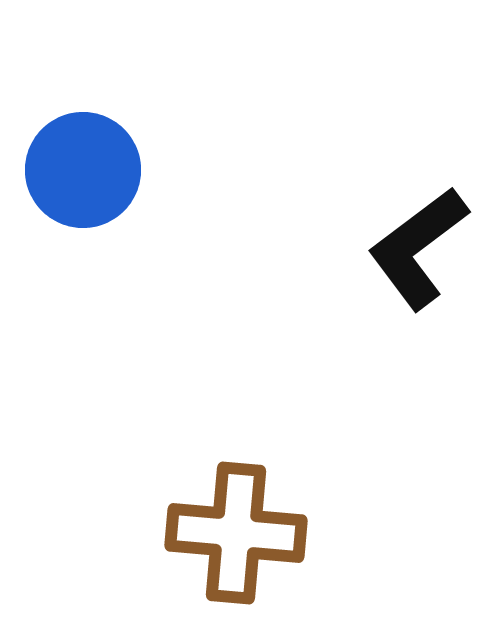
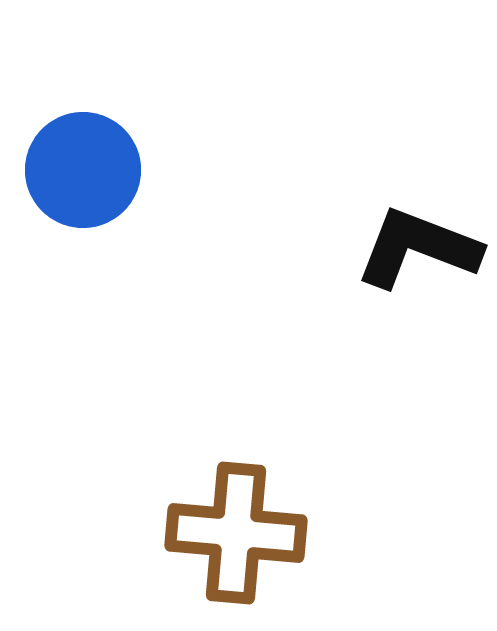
black L-shape: rotated 58 degrees clockwise
